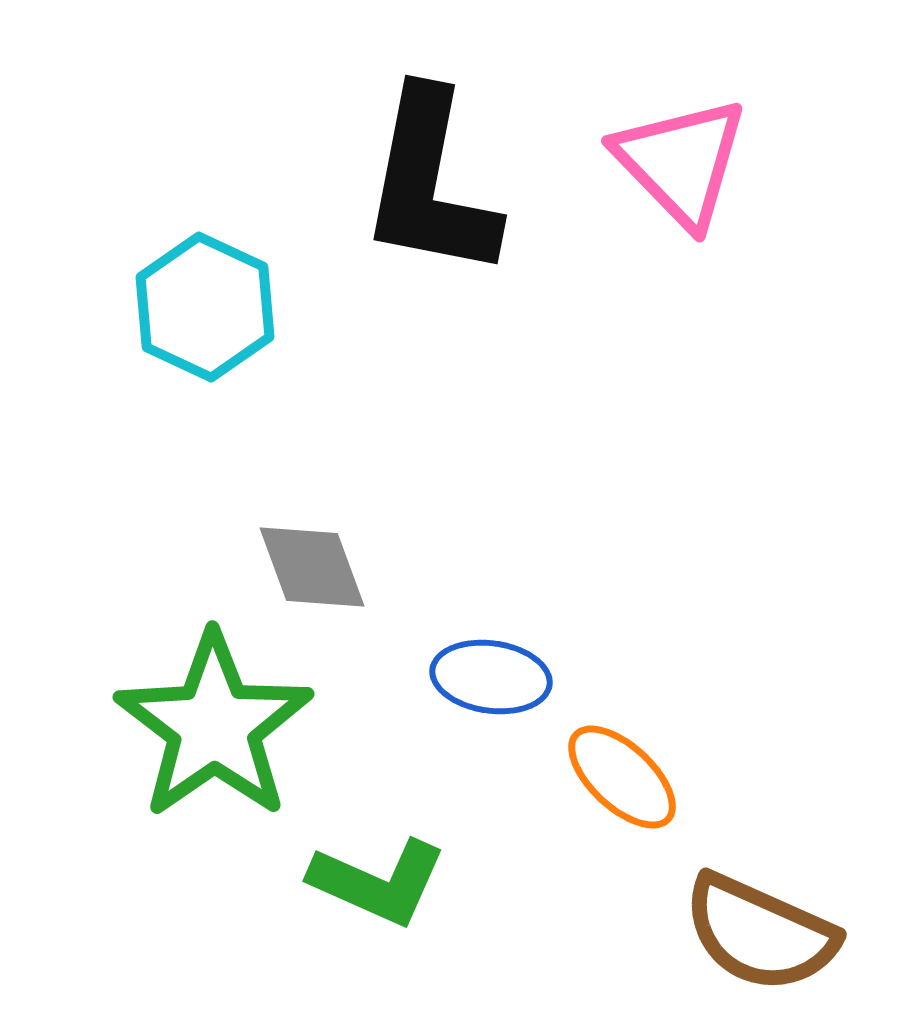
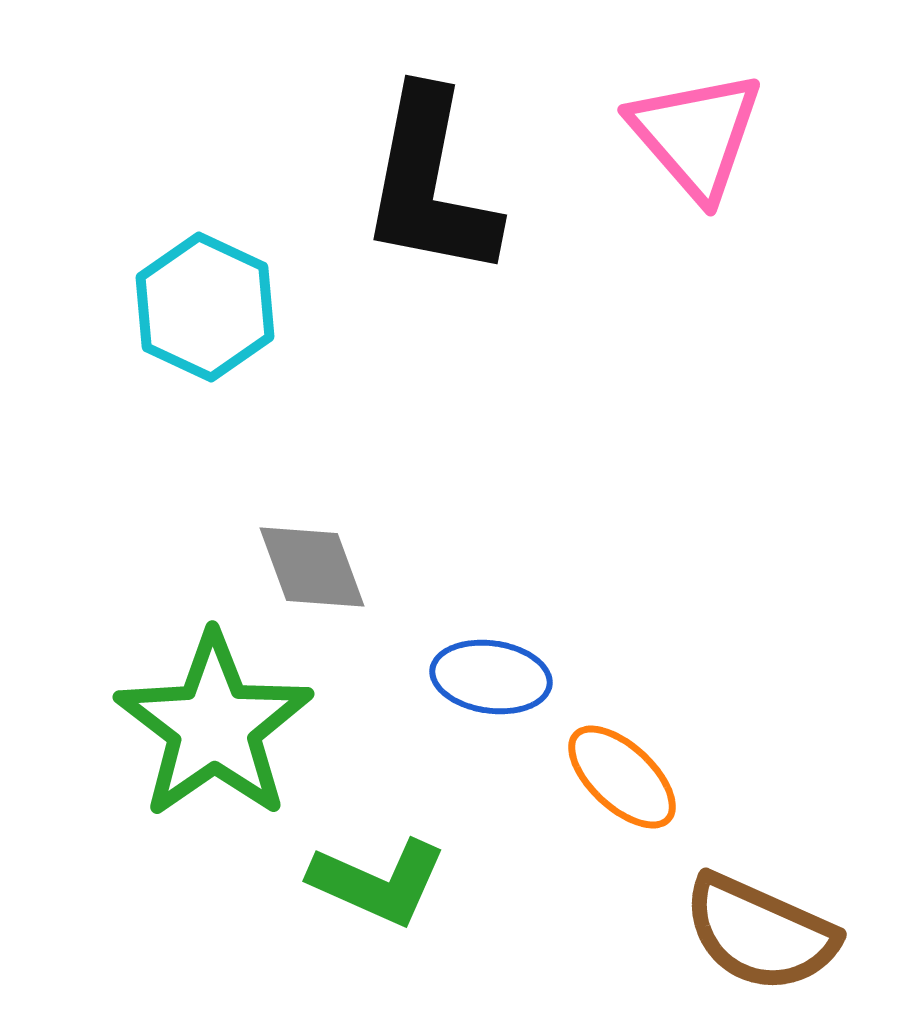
pink triangle: moved 15 px right, 27 px up; rotated 3 degrees clockwise
